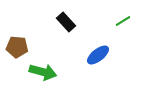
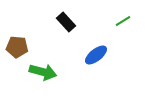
blue ellipse: moved 2 px left
